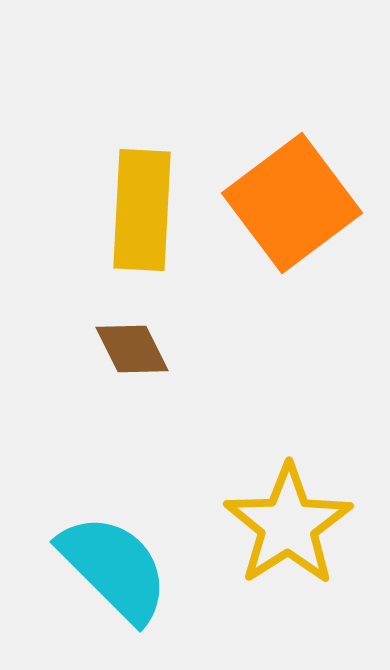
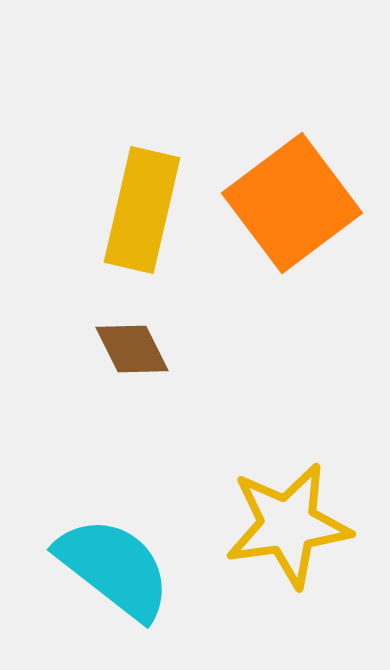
yellow rectangle: rotated 10 degrees clockwise
yellow star: rotated 25 degrees clockwise
cyan semicircle: rotated 7 degrees counterclockwise
